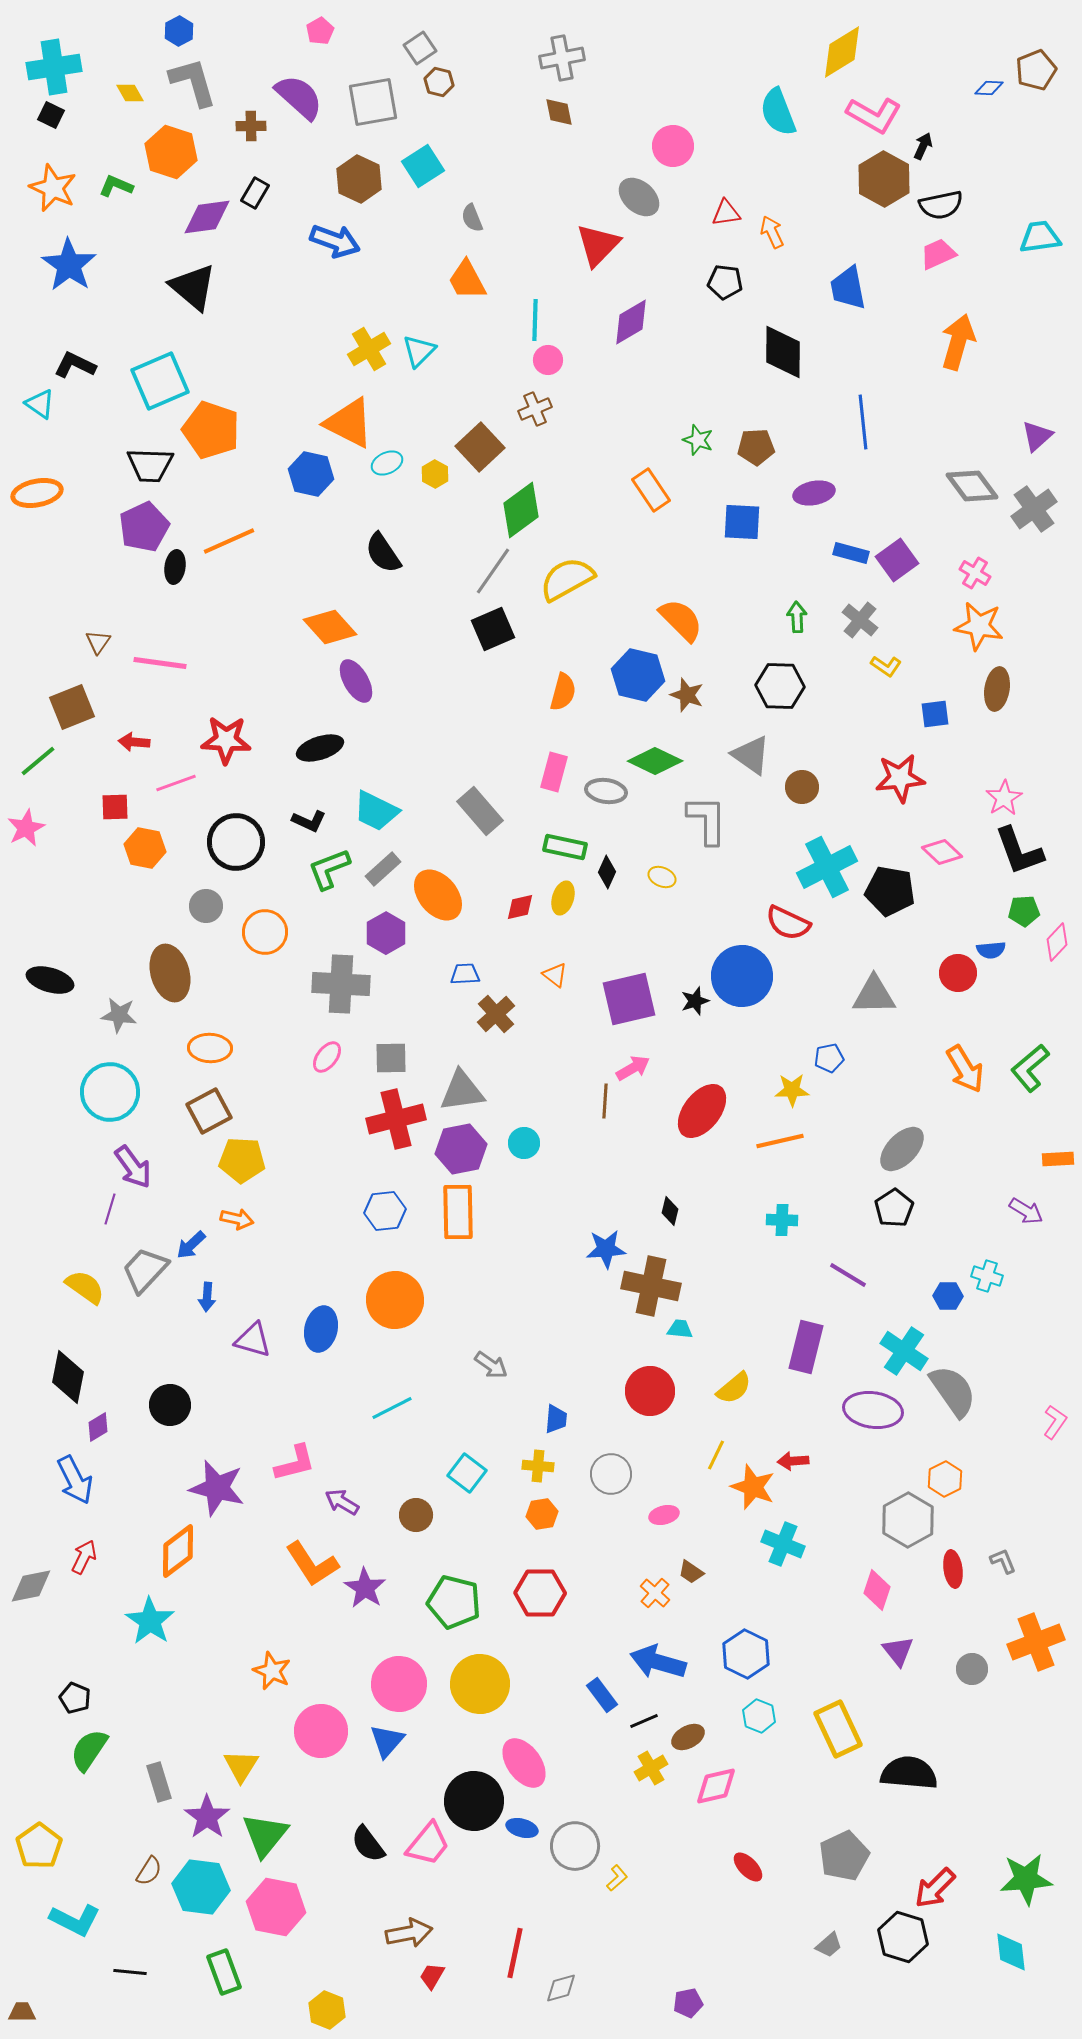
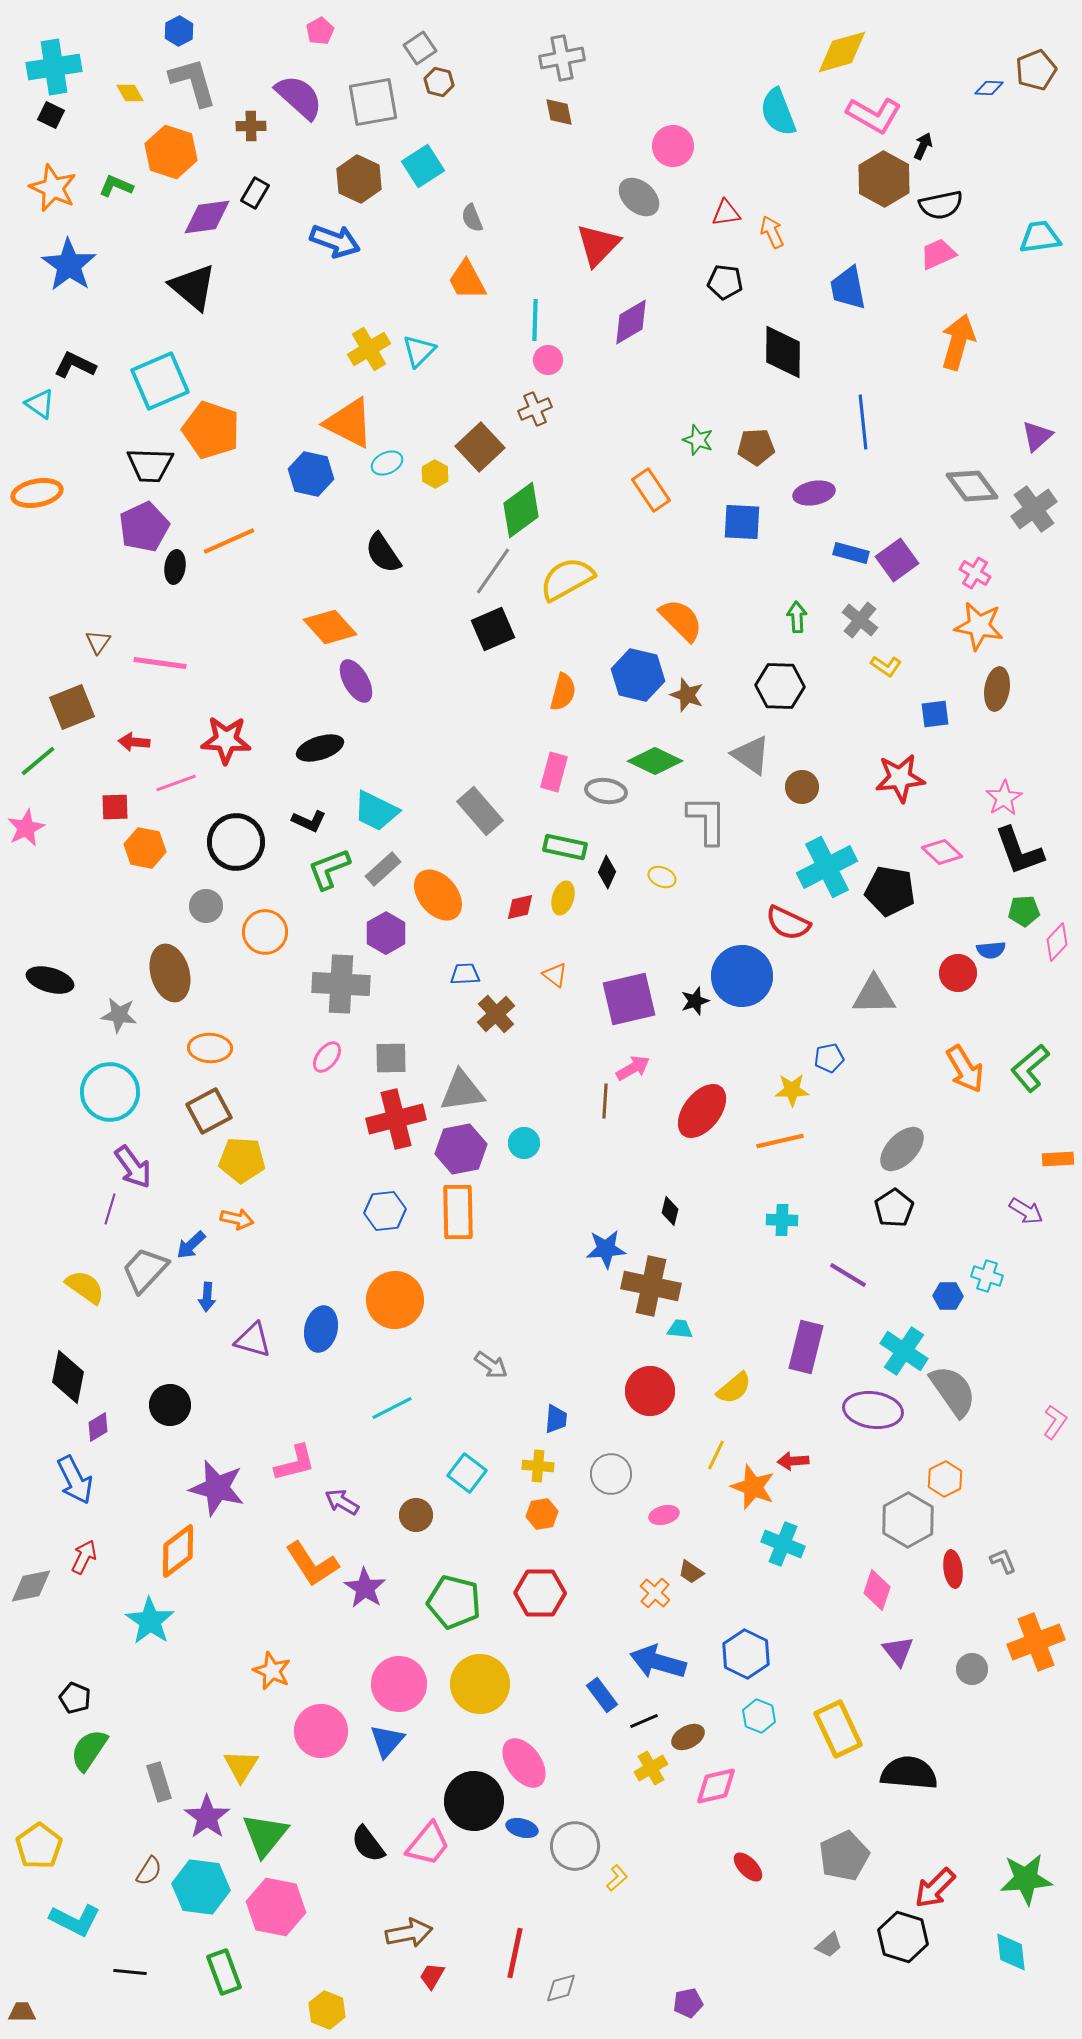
yellow diamond at (842, 52): rotated 16 degrees clockwise
